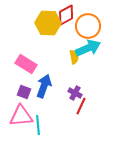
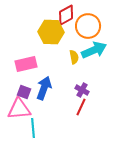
yellow hexagon: moved 3 px right, 9 px down
cyan arrow: moved 6 px right, 2 px down
pink rectangle: rotated 45 degrees counterclockwise
blue arrow: moved 2 px down
purple cross: moved 7 px right, 3 px up
red line: moved 1 px down
pink triangle: moved 2 px left, 7 px up
cyan line: moved 5 px left, 3 px down
